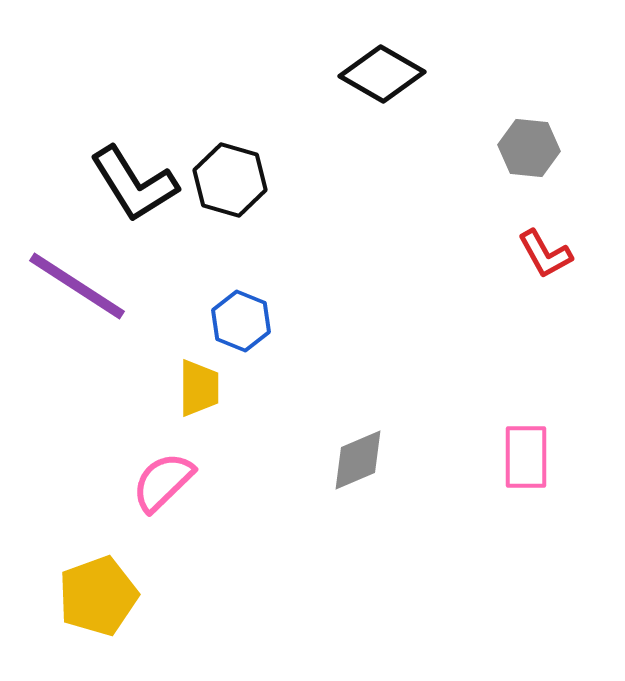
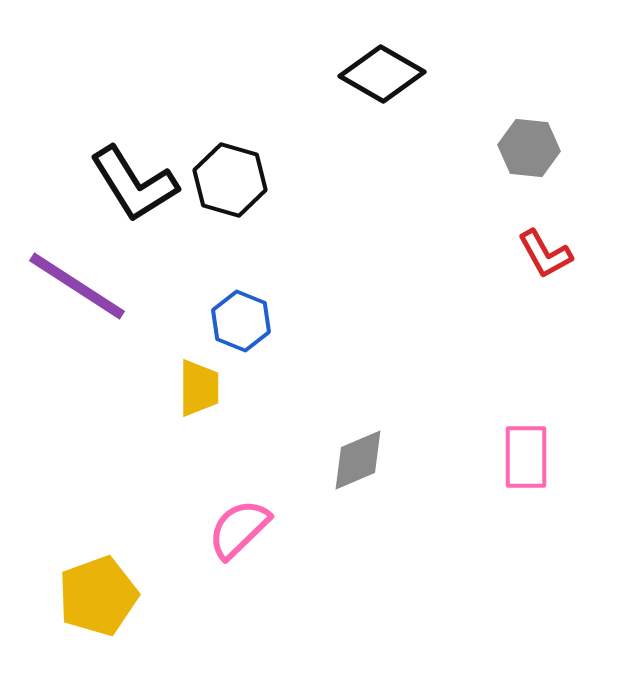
pink semicircle: moved 76 px right, 47 px down
